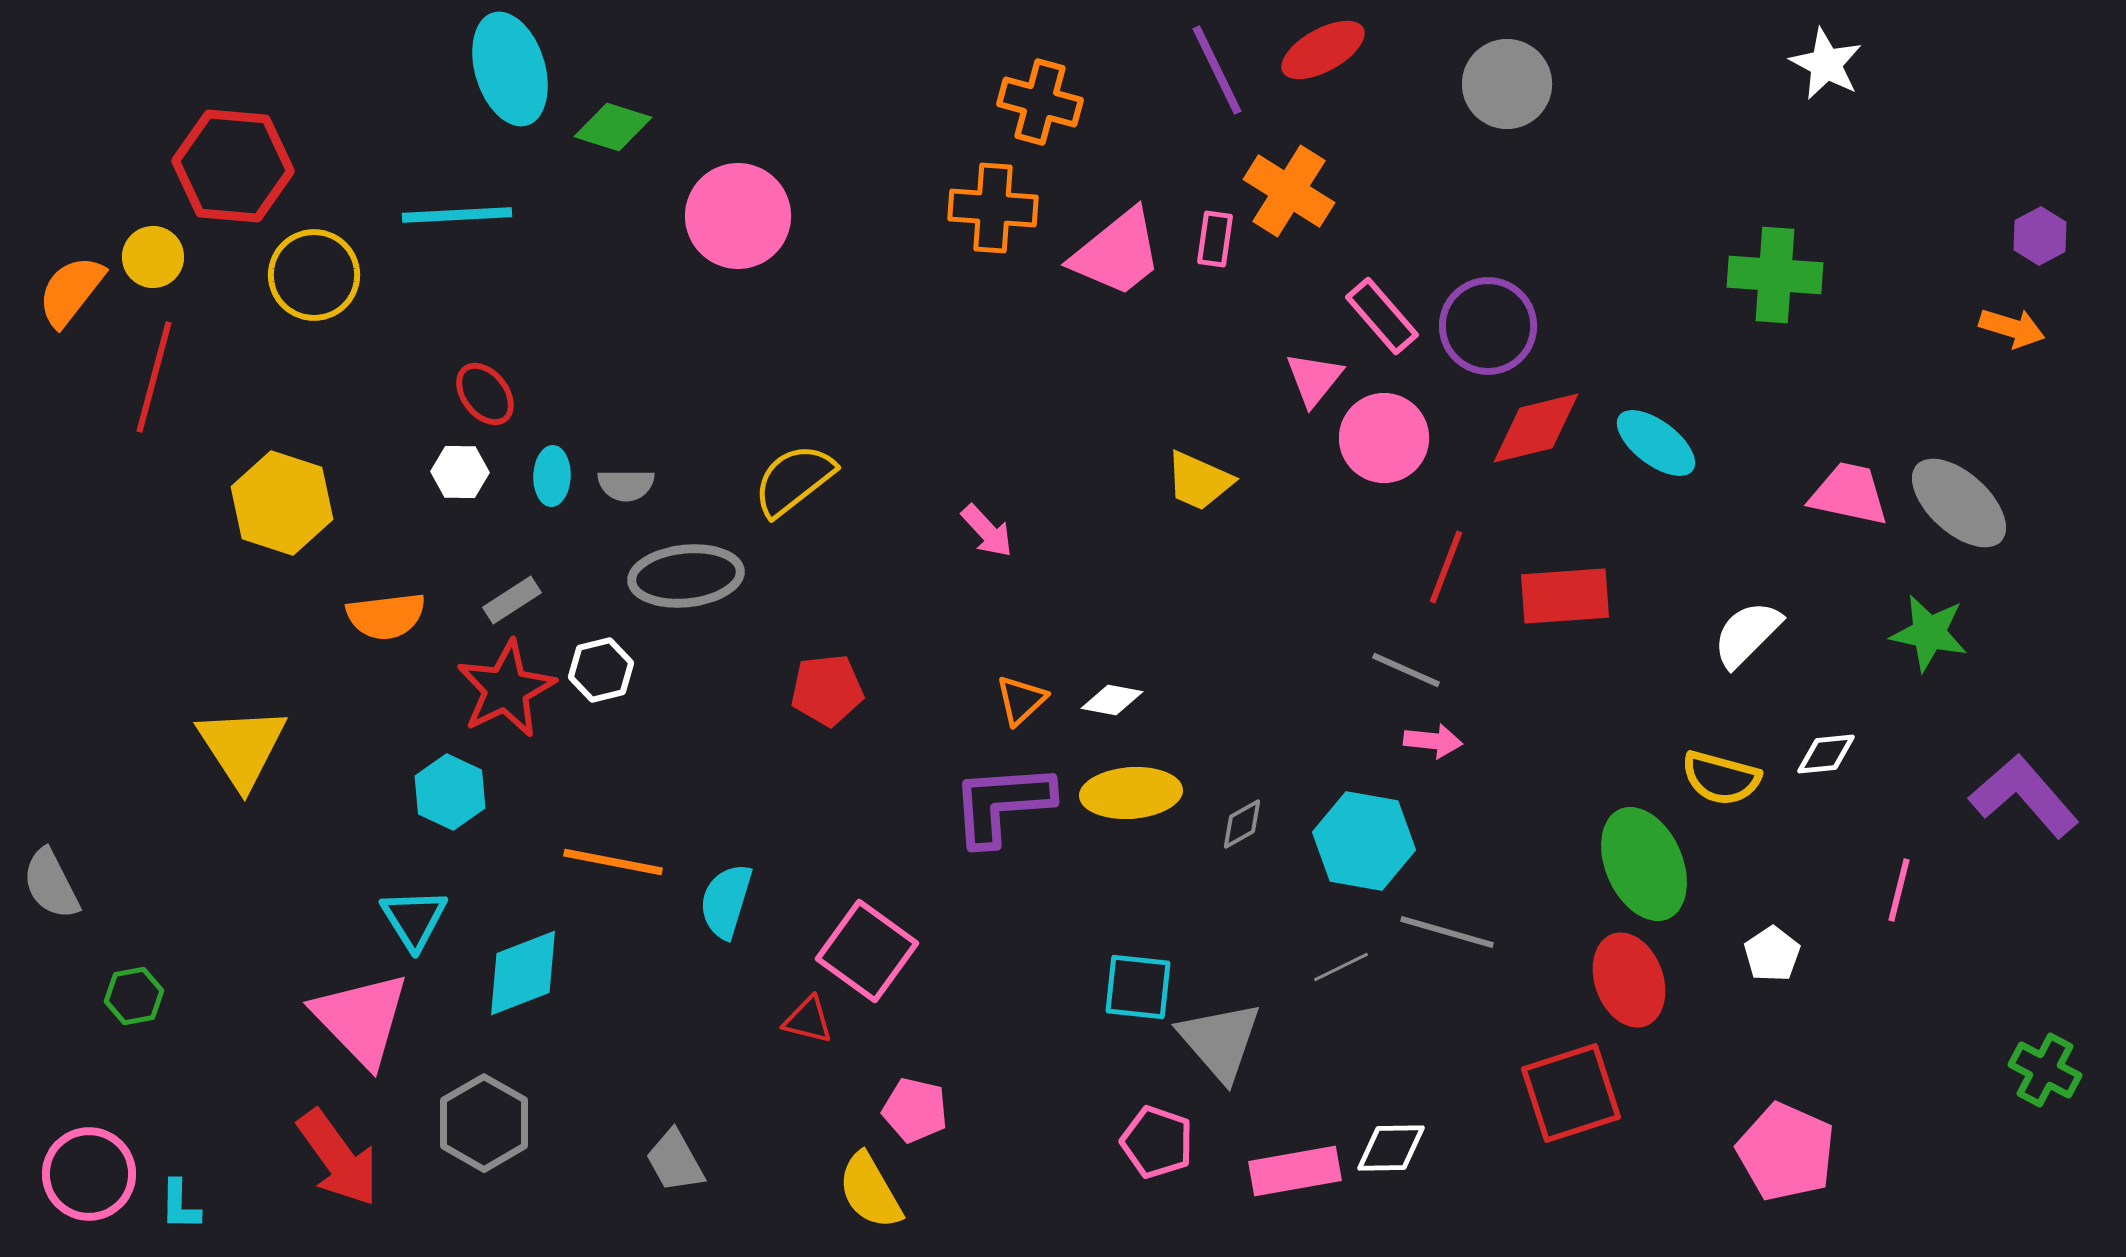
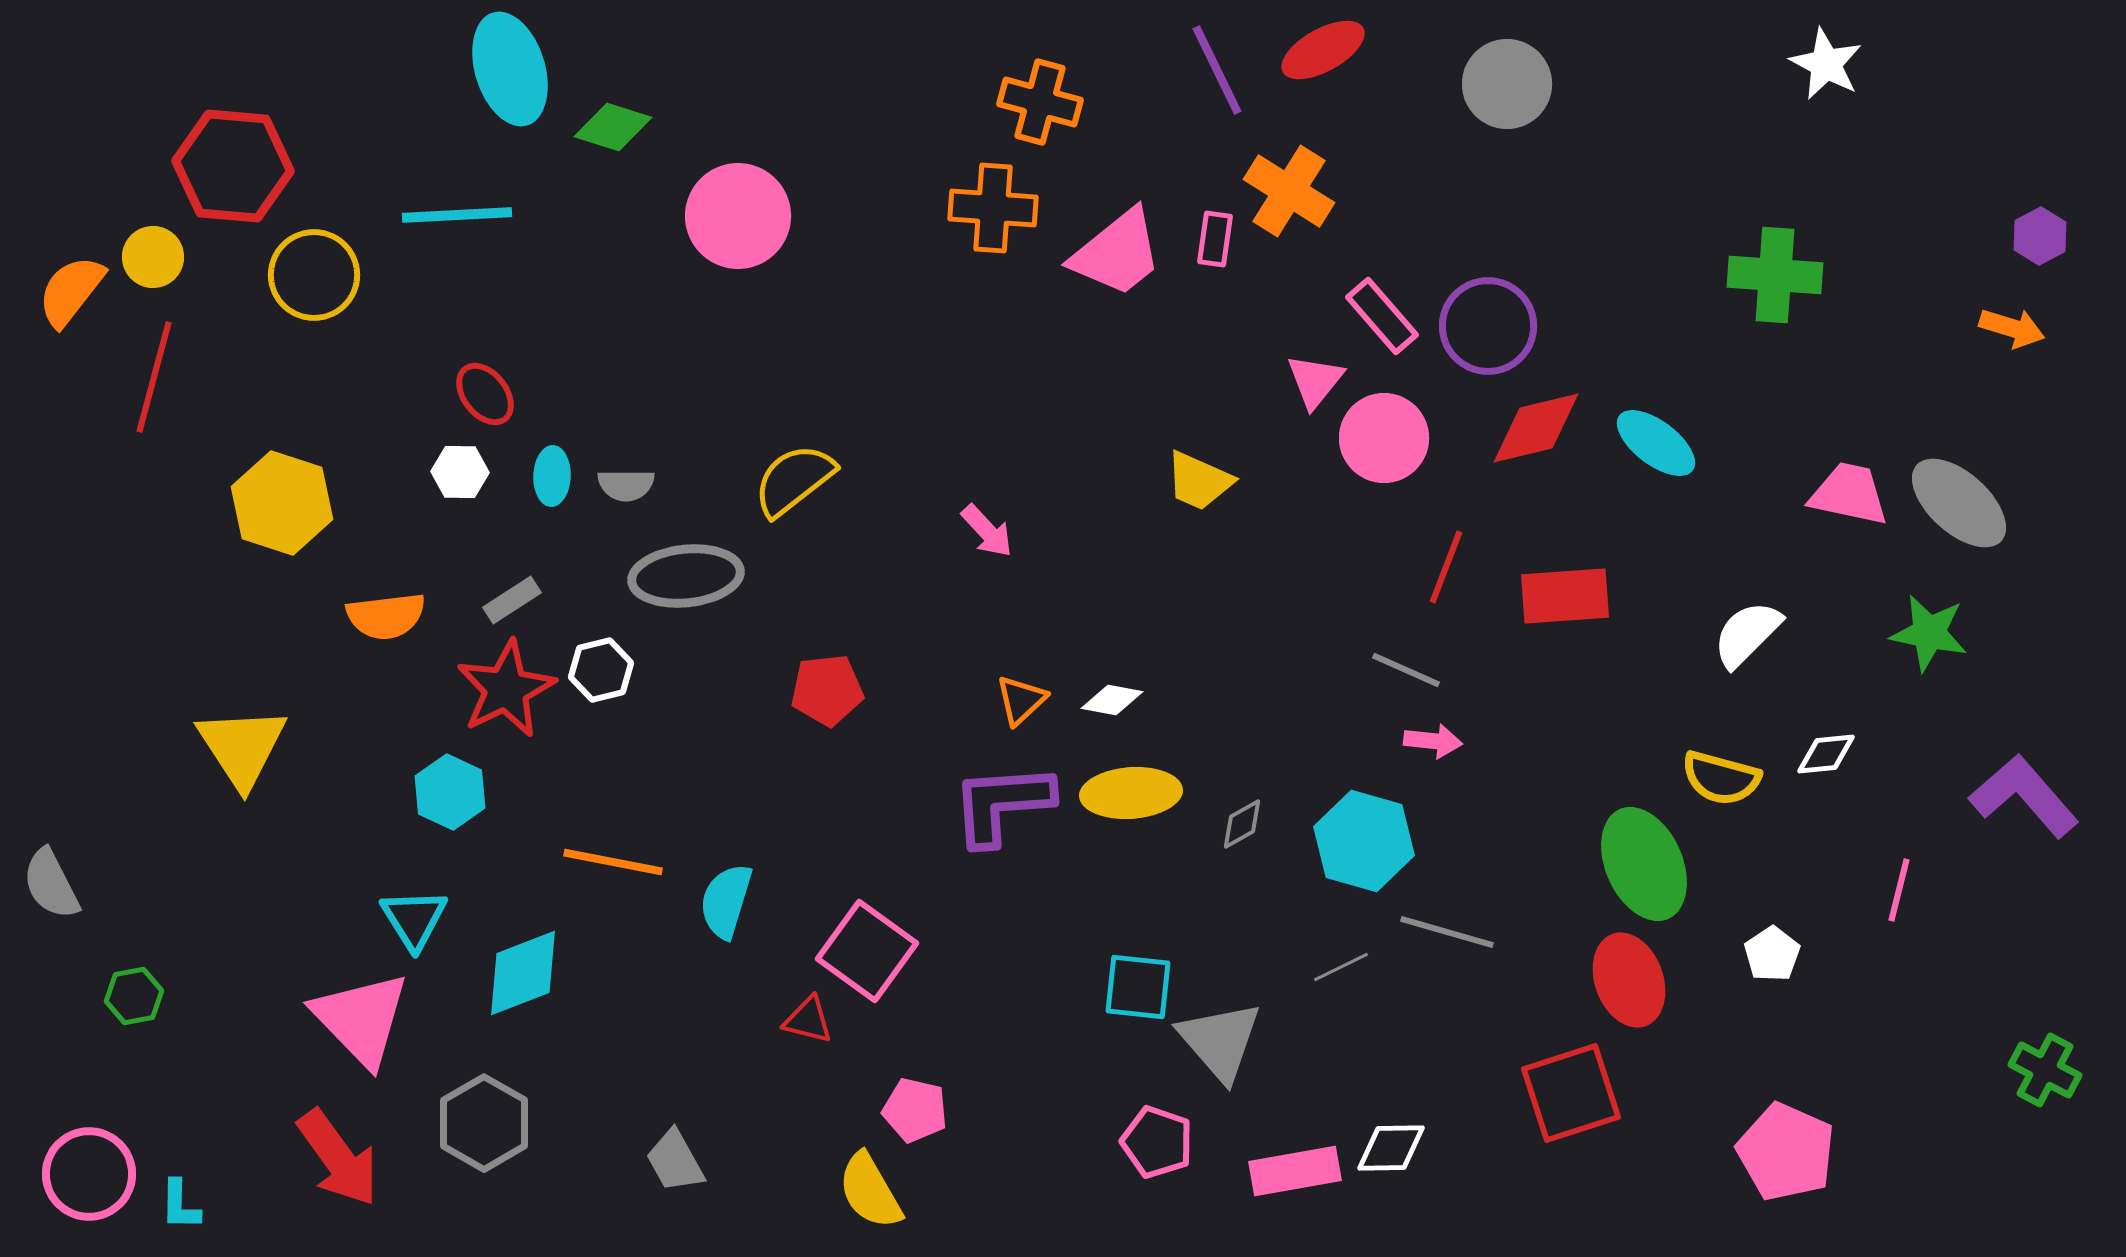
pink triangle at (1314, 379): moved 1 px right, 2 px down
cyan hexagon at (1364, 841): rotated 6 degrees clockwise
